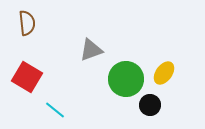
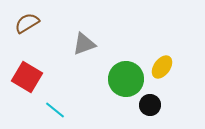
brown semicircle: rotated 115 degrees counterclockwise
gray triangle: moved 7 px left, 6 px up
yellow ellipse: moved 2 px left, 6 px up
